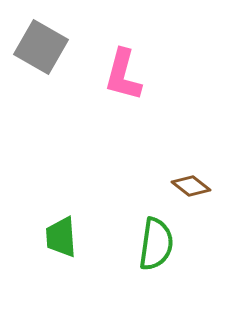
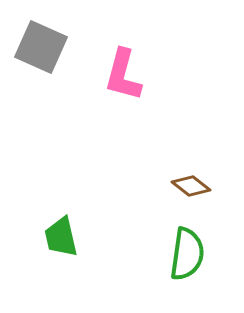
gray square: rotated 6 degrees counterclockwise
green trapezoid: rotated 9 degrees counterclockwise
green semicircle: moved 31 px right, 10 px down
